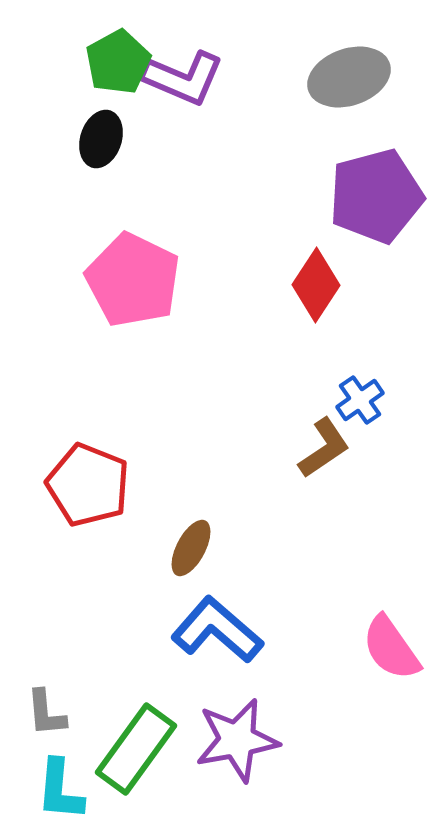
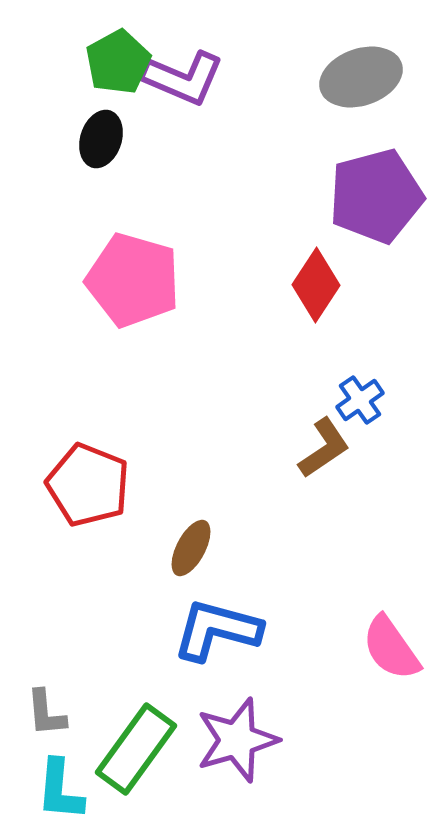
gray ellipse: moved 12 px right
pink pentagon: rotated 10 degrees counterclockwise
blue L-shape: rotated 26 degrees counterclockwise
purple star: rotated 6 degrees counterclockwise
